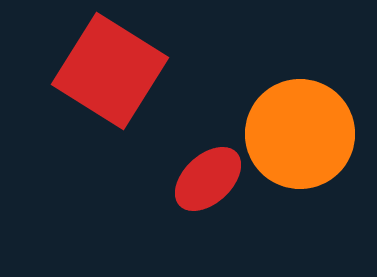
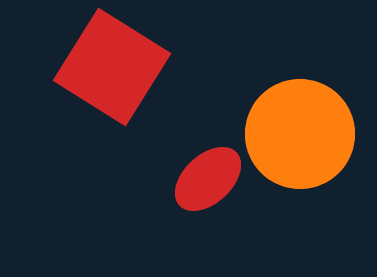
red square: moved 2 px right, 4 px up
